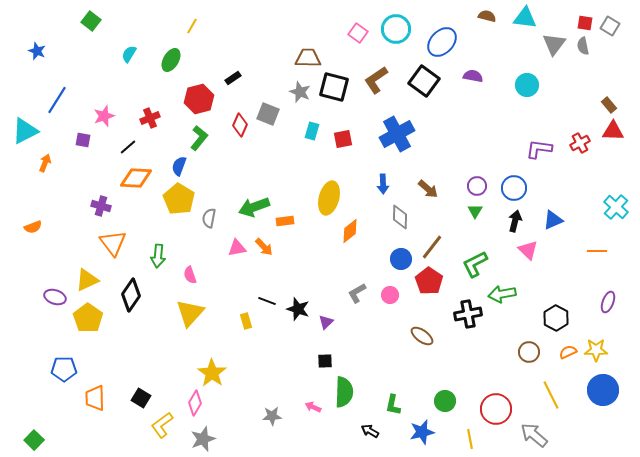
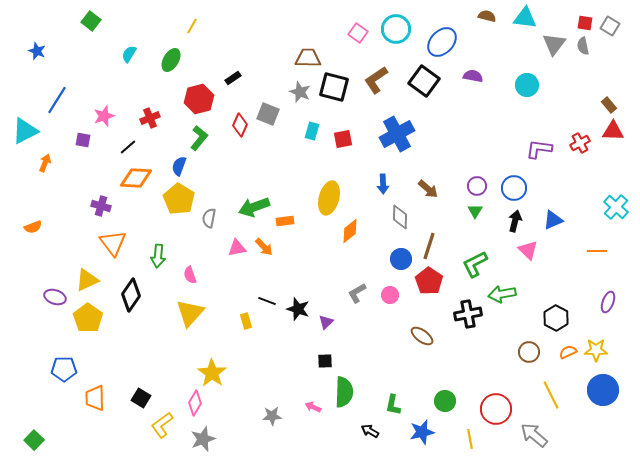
brown line at (432, 247): moved 3 px left, 1 px up; rotated 20 degrees counterclockwise
